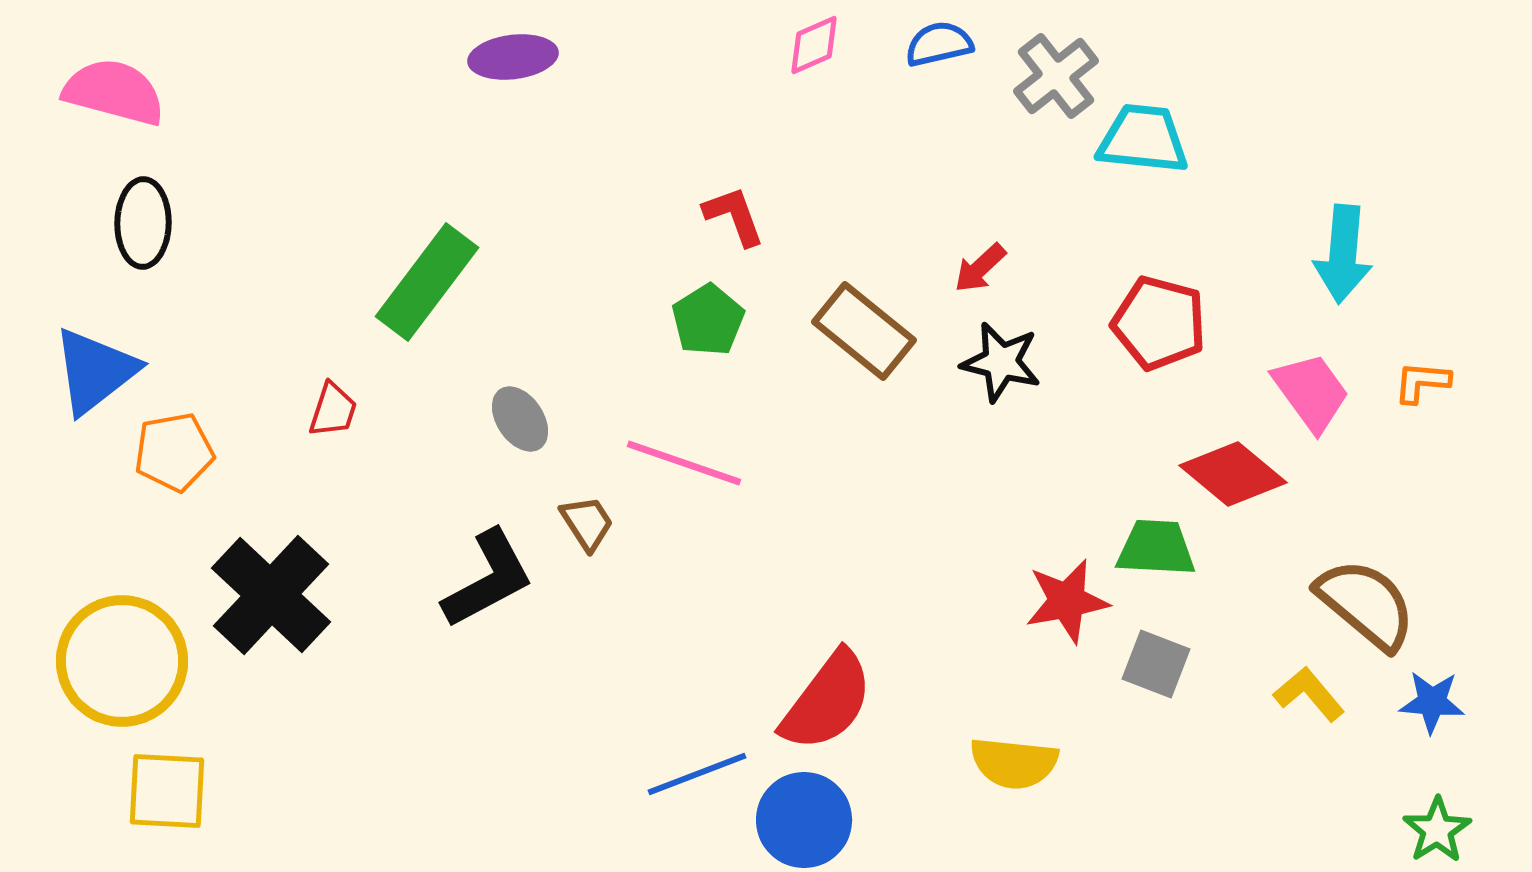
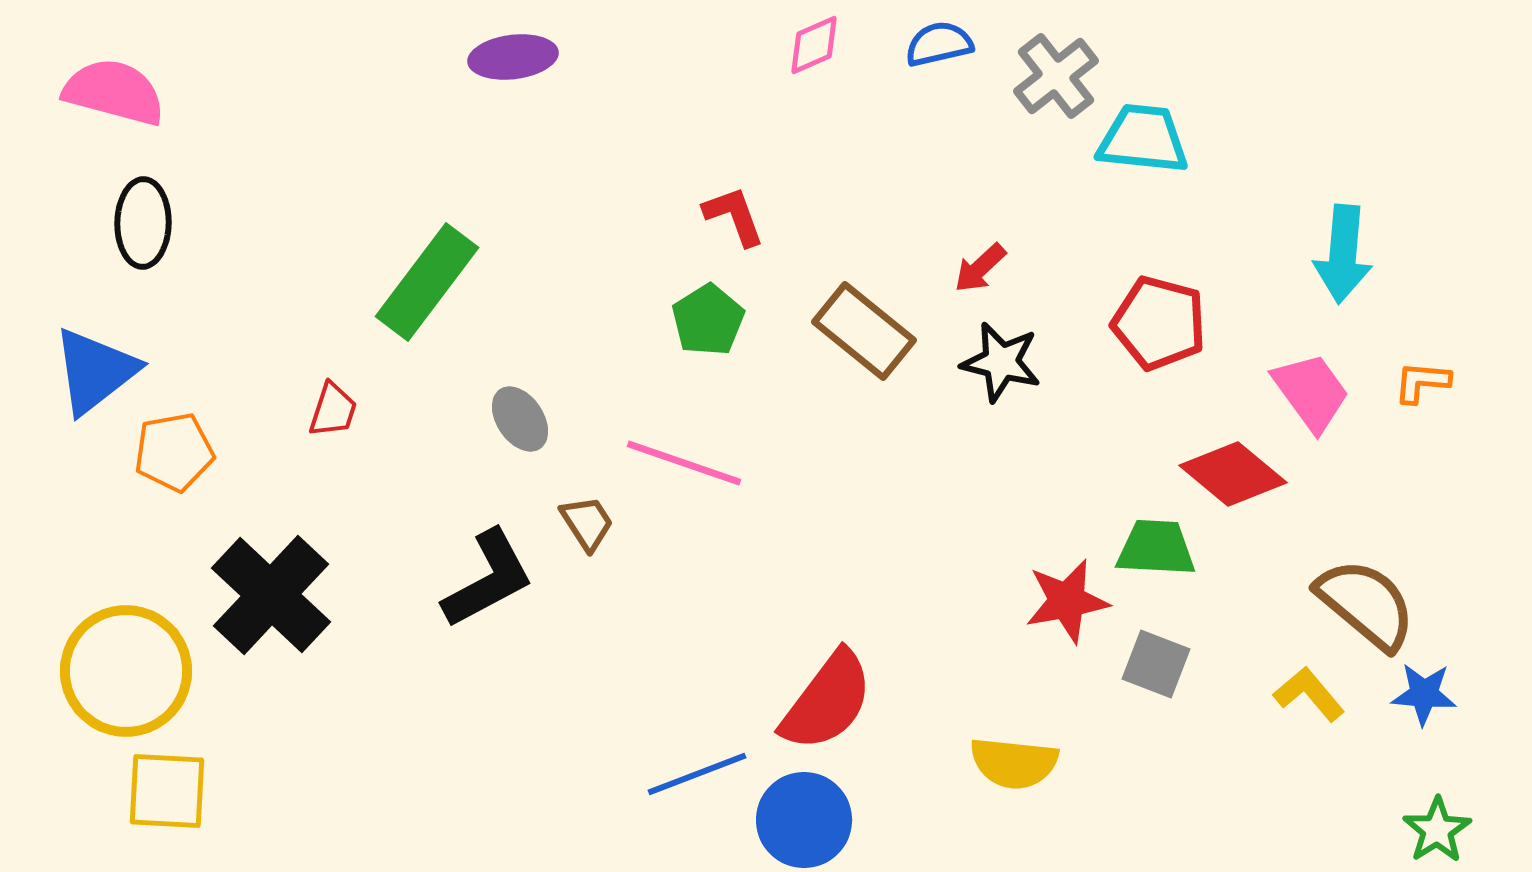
yellow circle: moved 4 px right, 10 px down
blue star: moved 8 px left, 8 px up
